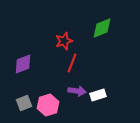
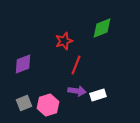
red line: moved 4 px right, 2 px down
